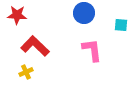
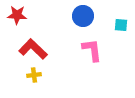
blue circle: moved 1 px left, 3 px down
red L-shape: moved 2 px left, 3 px down
yellow cross: moved 8 px right, 3 px down; rotated 16 degrees clockwise
